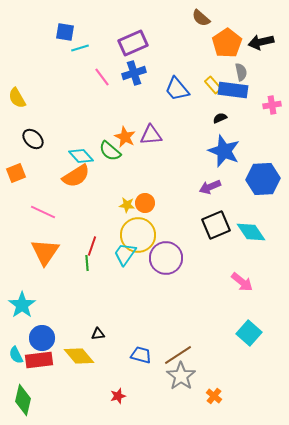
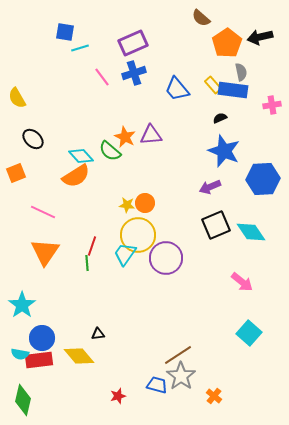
black arrow at (261, 42): moved 1 px left, 5 px up
cyan semicircle at (16, 355): moved 4 px right, 1 px up; rotated 54 degrees counterclockwise
blue trapezoid at (141, 355): moved 16 px right, 30 px down
